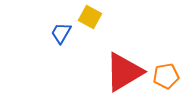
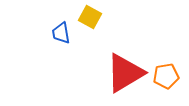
blue trapezoid: rotated 40 degrees counterclockwise
red triangle: moved 1 px right, 1 px down
